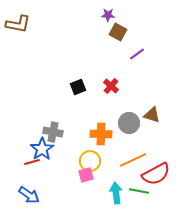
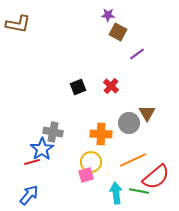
brown triangle: moved 5 px left, 2 px up; rotated 42 degrees clockwise
yellow circle: moved 1 px right, 1 px down
red semicircle: moved 3 px down; rotated 12 degrees counterclockwise
blue arrow: rotated 85 degrees counterclockwise
